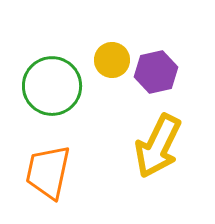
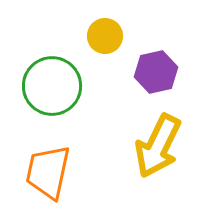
yellow circle: moved 7 px left, 24 px up
